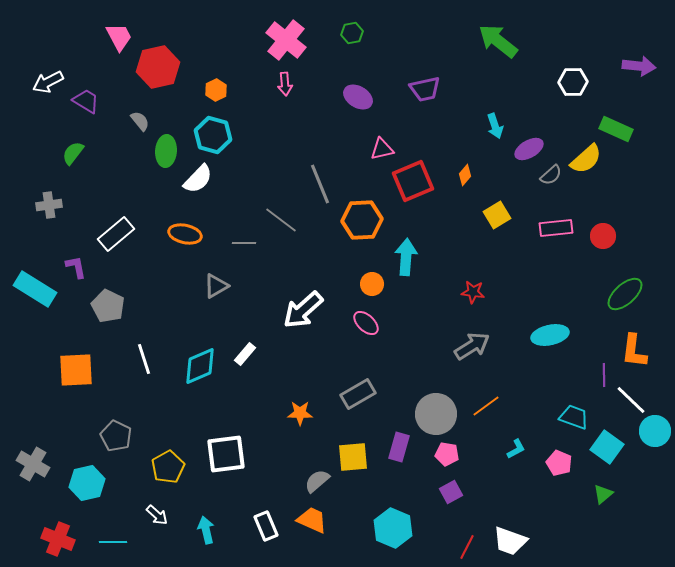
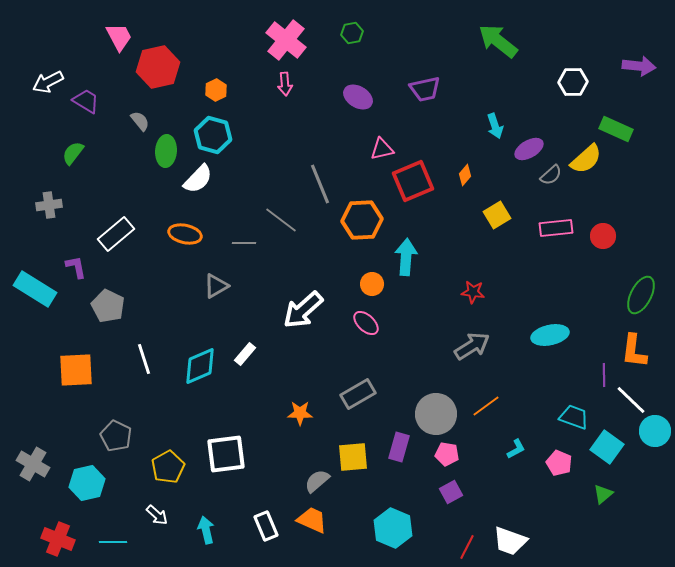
green ellipse at (625, 294): moved 16 px right, 1 px down; rotated 21 degrees counterclockwise
